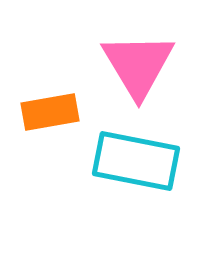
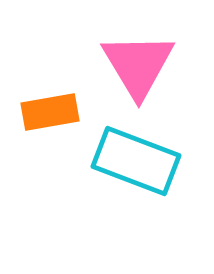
cyan rectangle: rotated 10 degrees clockwise
